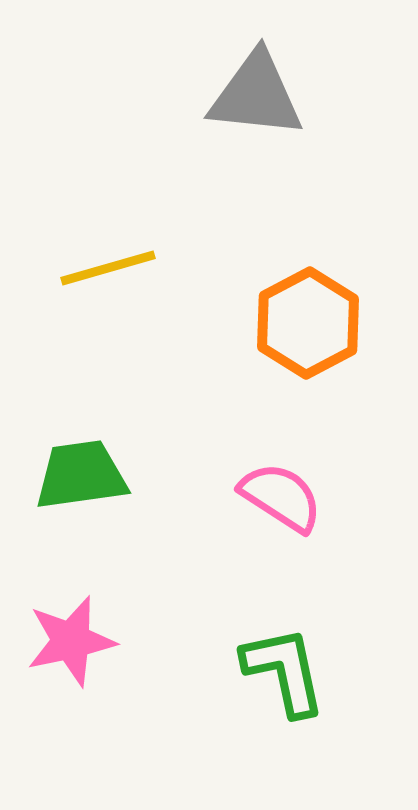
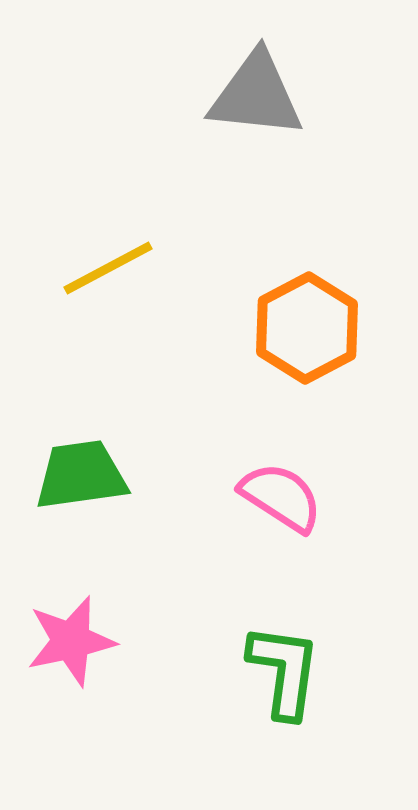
yellow line: rotated 12 degrees counterclockwise
orange hexagon: moved 1 px left, 5 px down
green L-shape: rotated 20 degrees clockwise
